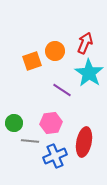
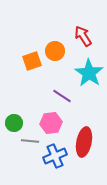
red arrow: moved 2 px left, 7 px up; rotated 55 degrees counterclockwise
purple line: moved 6 px down
